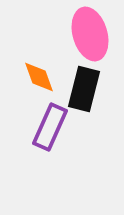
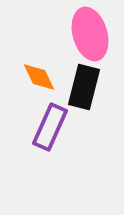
orange diamond: rotated 6 degrees counterclockwise
black rectangle: moved 2 px up
